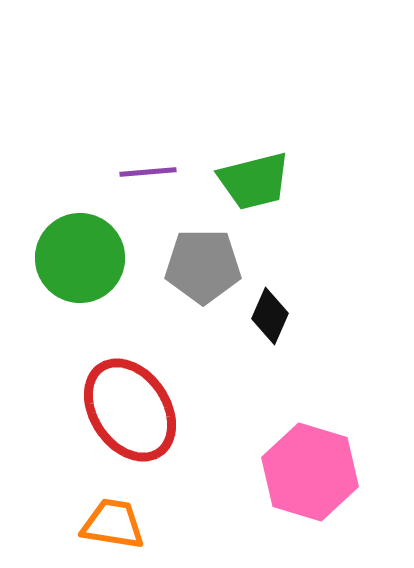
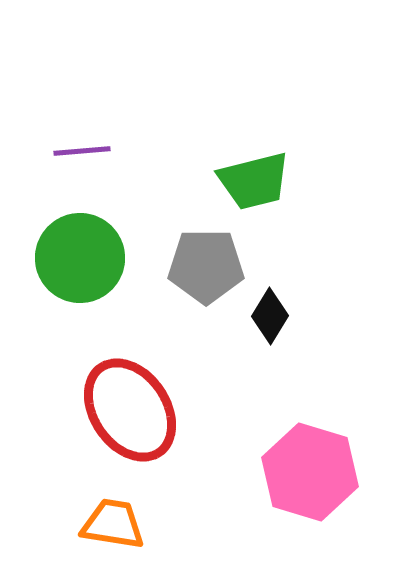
purple line: moved 66 px left, 21 px up
gray pentagon: moved 3 px right
black diamond: rotated 8 degrees clockwise
